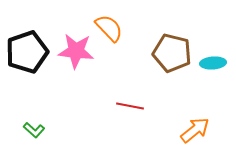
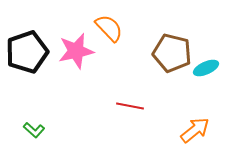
pink star: rotated 18 degrees counterclockwise
cyan ellipse: moved 7 px left, 5 px down; rotated 20 degrees counterclockwise
